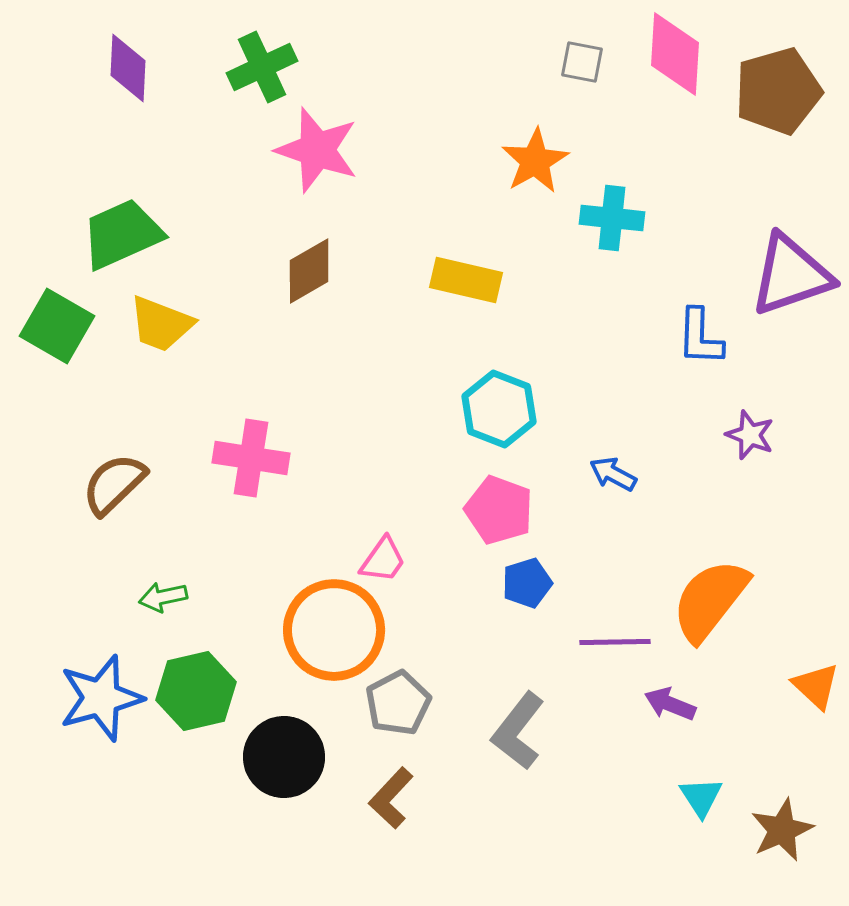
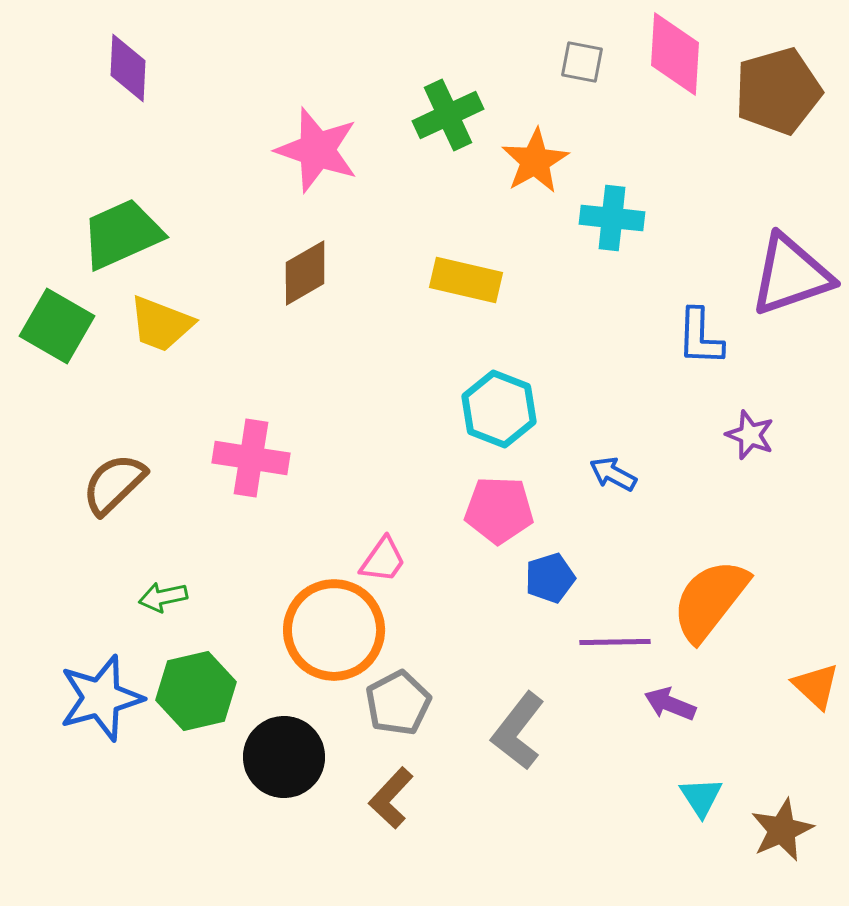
green cross: moved 186 px right, 48 px down
brown diamond: moved 4 px left, 2 px down
pink pentagon: rotated 18 degrees counterclockwise
blue pentagon: moved 23 px right, 5 px up
